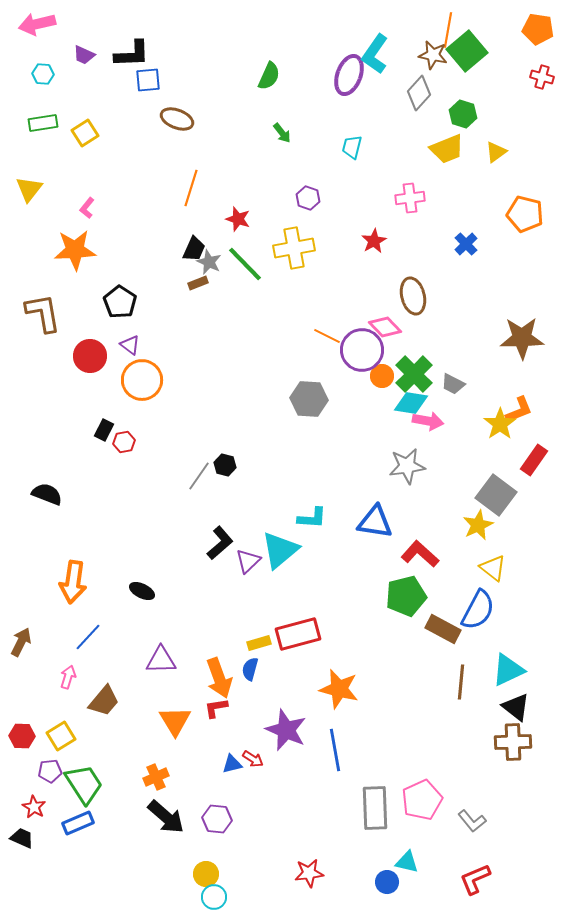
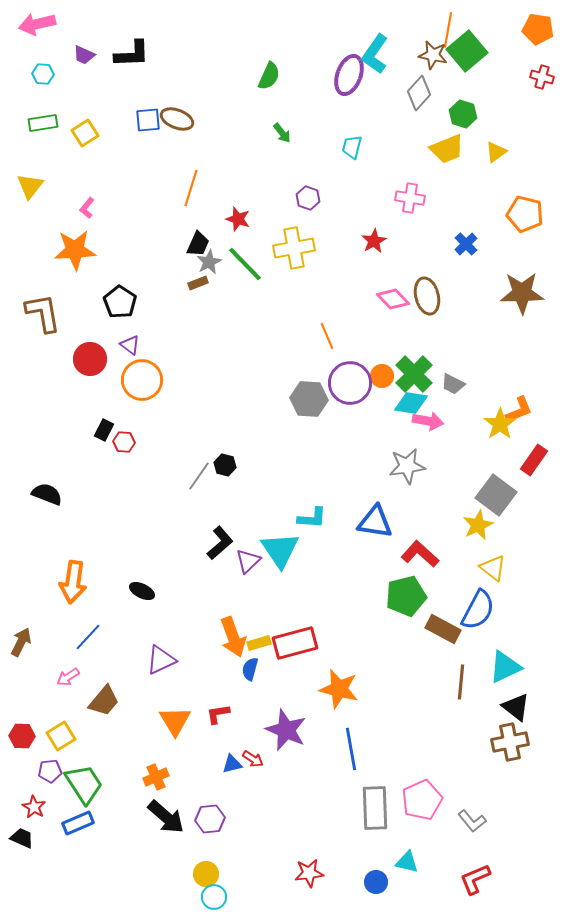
blue square at (148, 80): moved 40 px down
yellow triangle at (29, 189): moved 1 px right, 3 px up
pink cross at (410, 198): rotated 16 degrees clockwise
black trapezoid at (194, 249): moved 4 px right, 5 px up
gray star at (209, 262): rotated 20 degrees clockwise
brown ellipse at (413, 296): moved 14 px right
pink diamond at (385, 327): moved 8 px right, 28 px up
orange line at (327, 336): rotated 40 degrees clockwise
brown star at (522, 338): moved 45 px up
purple circle at (362, 350): moved 12 px left, 33 px down
red circle at (90, 356): moved 3 px down
red hexagon at (124, 442): rotated 15 degrees clockwise
cyan triangle at (280, 550): rotated 24 degrees counterclockwise
red rectangle at (298, 634): moved 3 px left, 9 px down
purple triangle at (161, 660): rotated 24 degrees counterclockwise
cyan triangle at (508, 670): moved 3 px left, 3 px up
pink arrow at (68, 677): rotated 140 degrees counterclockwise
orange arrow at (219, 678): moved 14 px right, 41 px up
red L-shape at (216, 708): moved 2 px right, 6 px down
brown cross at (513, 742): moved 3 px left; rotated 9 degrees counterclockwise
blue line at (335, 750): moved 16 px right, 1 px up
purple hexagon at (217, 819): moved 7 px left; rotated 12 degrees counterclockwise
blue circle at (387, 882): moved 11 px left
